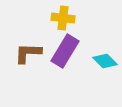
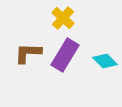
yellow cross: rotated 35 degrees clockwise
purple rectangle: moved 4 px down
